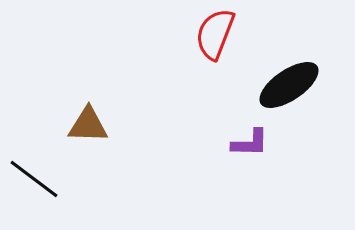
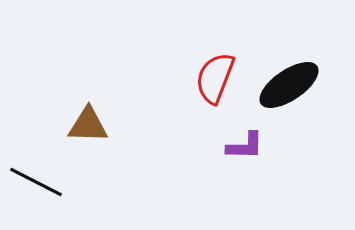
red semicircle: moved 44 px down
purple L-shape: moved 5 px left, 3 px down
black line: moved 2 px right, 3 px down; rotated 10 degrees counterclockwise
